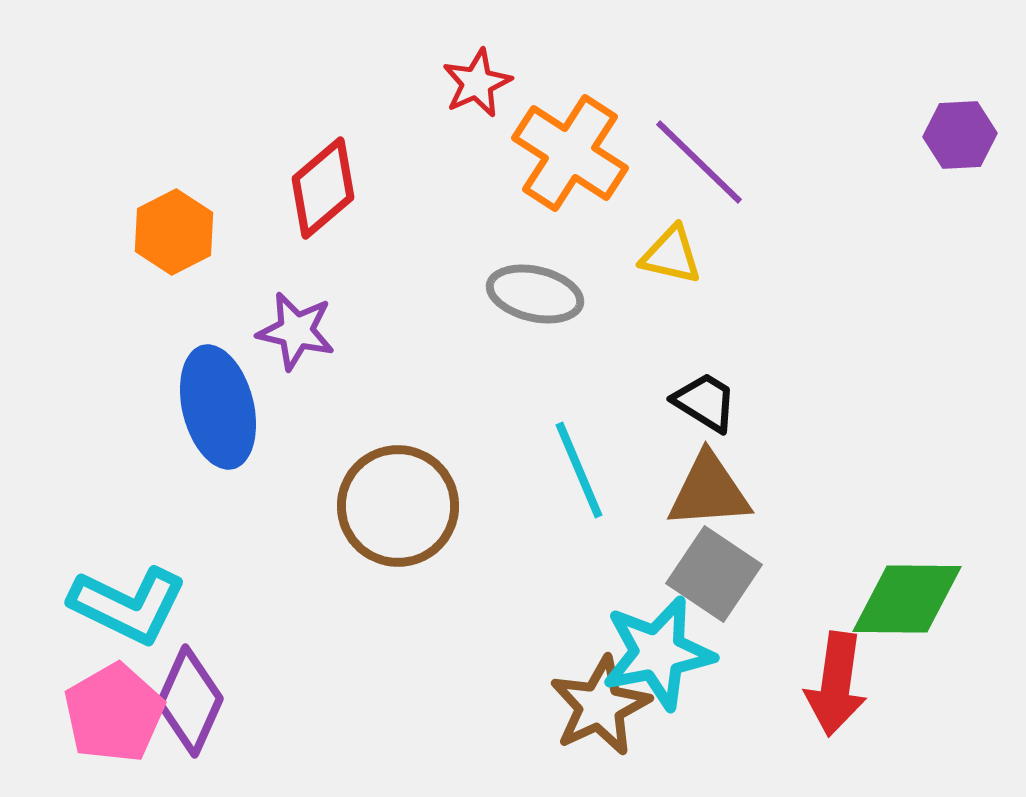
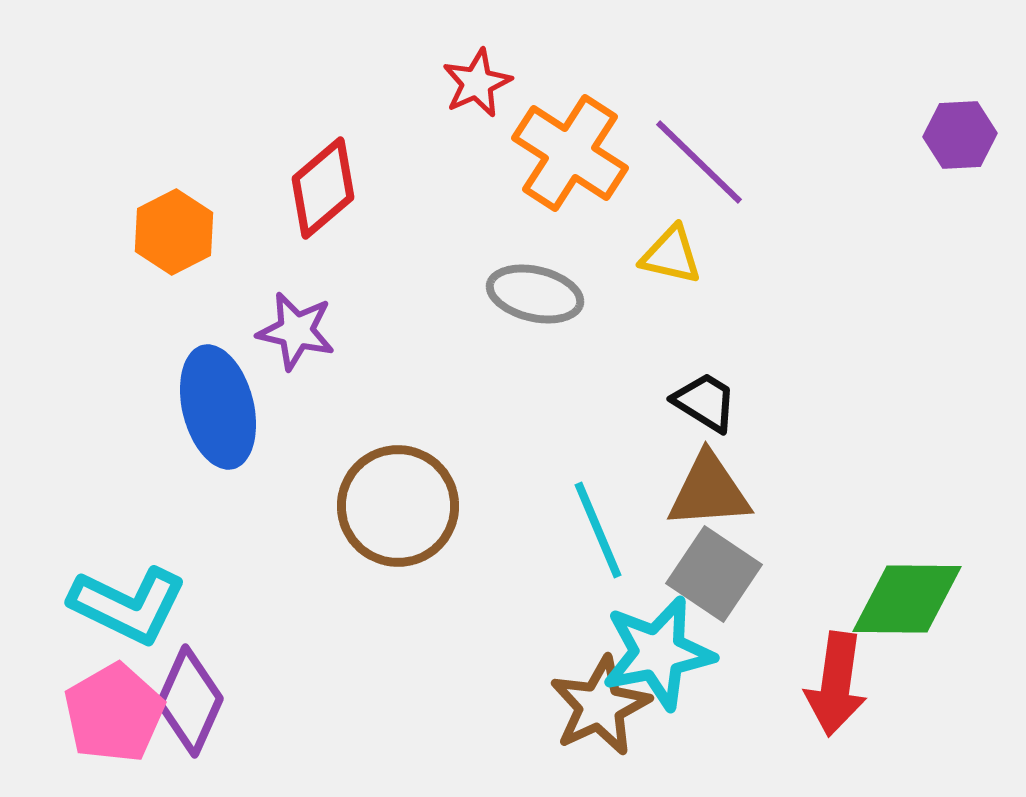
cyan line: moved 19 px right, 60 px down
